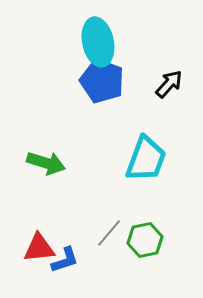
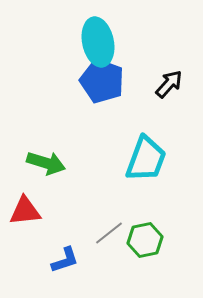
gray line: rotated 12 degrees clockwise
red triangle: moved 14 px left, 37 px up
